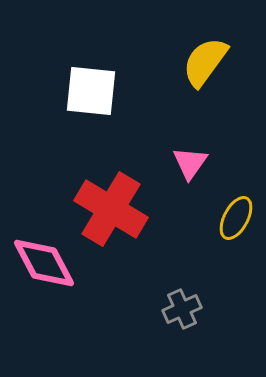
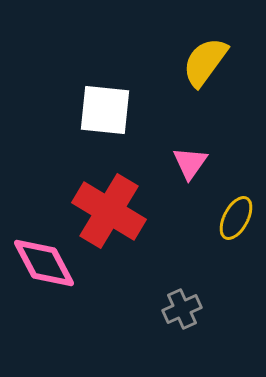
white square: moved 14 px right, 19 px down
red cross: moved 2 px left, 2 px down
